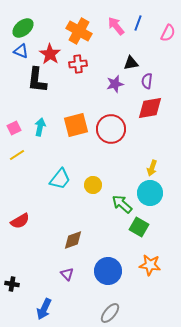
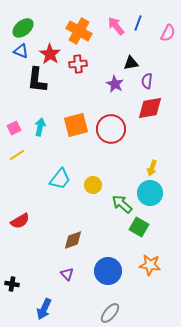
purple star: rotated 30 degrees counterclockwise
